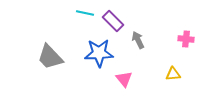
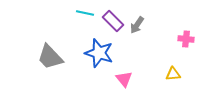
gray arrow: moved 1 px left, 15 px up; rotated 120 degrees counterclockwise
blue star: rotated 20 degrees clockwise
